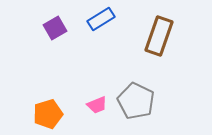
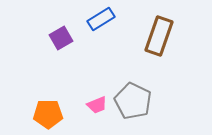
purple square: moved 6 px right, 10 px down
gray pentagon: moved 3 px left
orange pentagon: rotated 16 degrees clockwise
